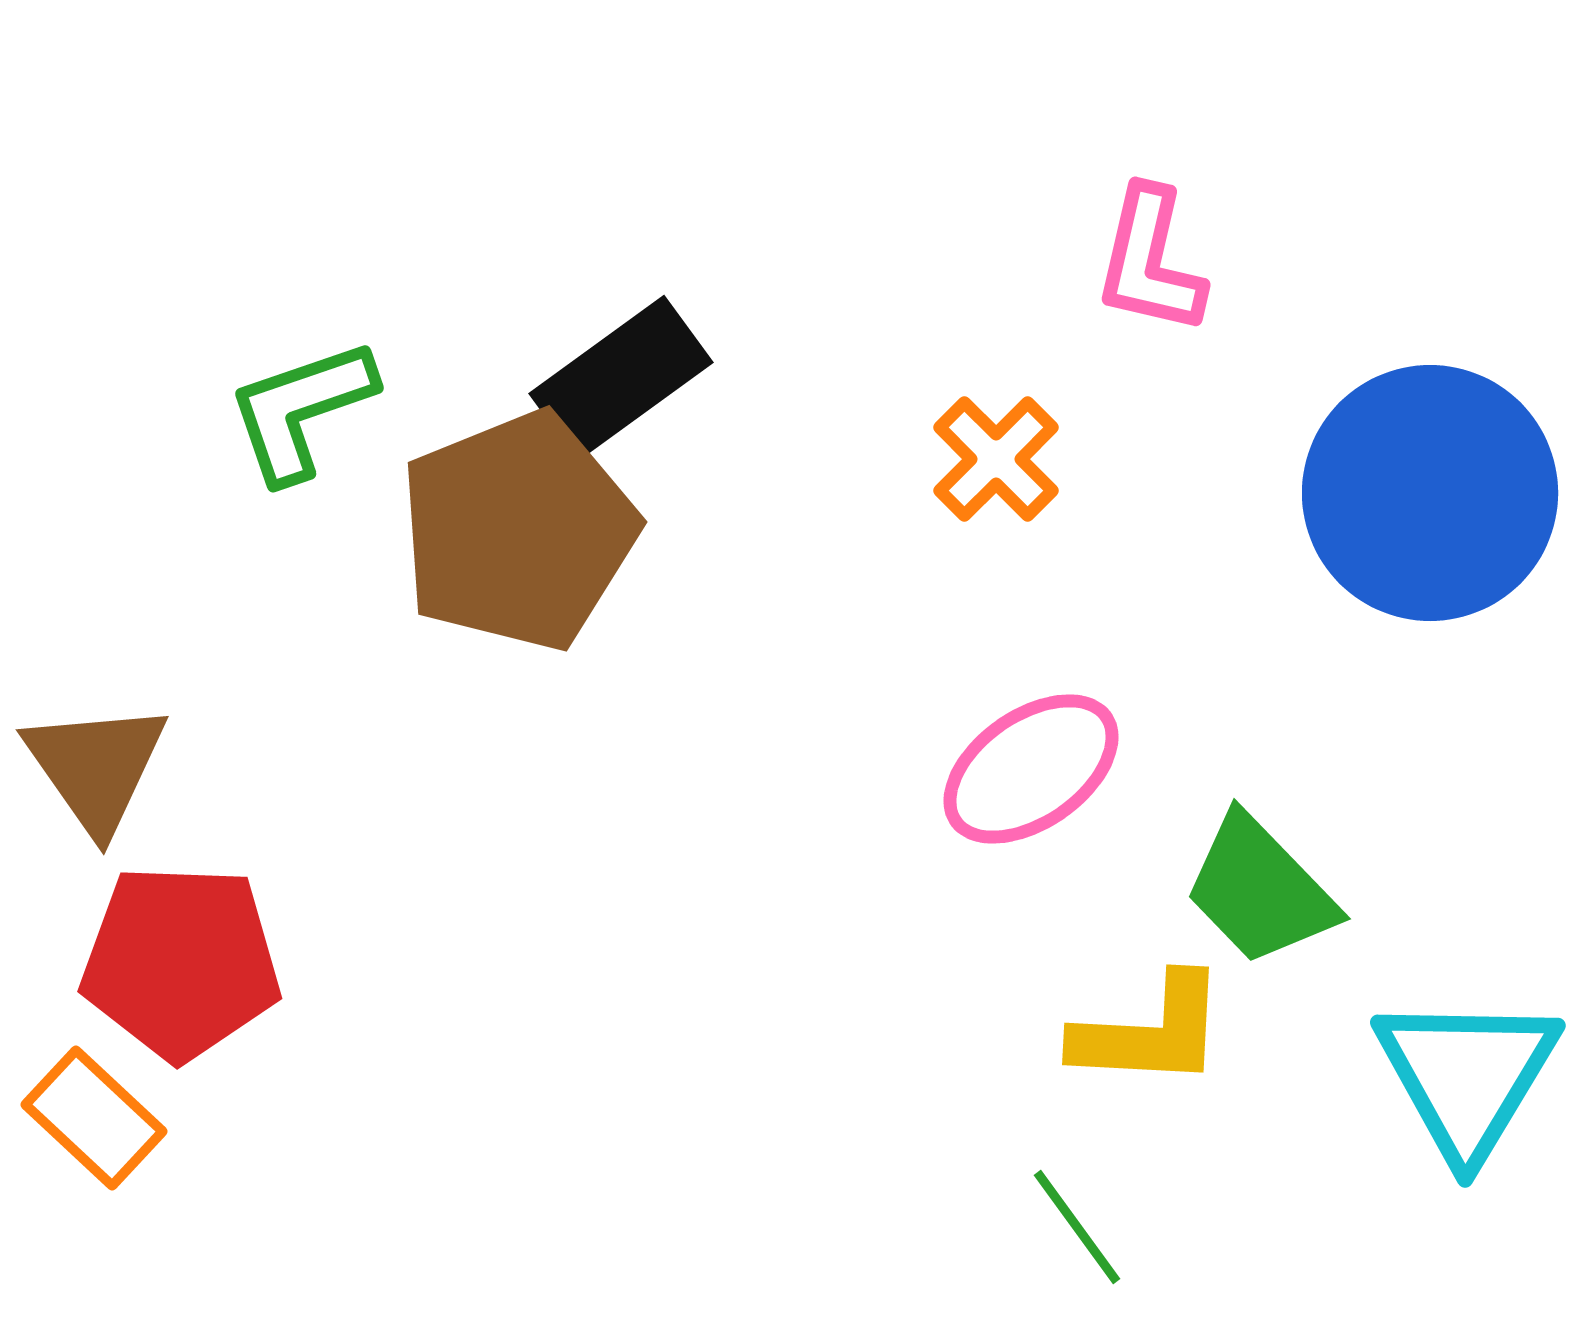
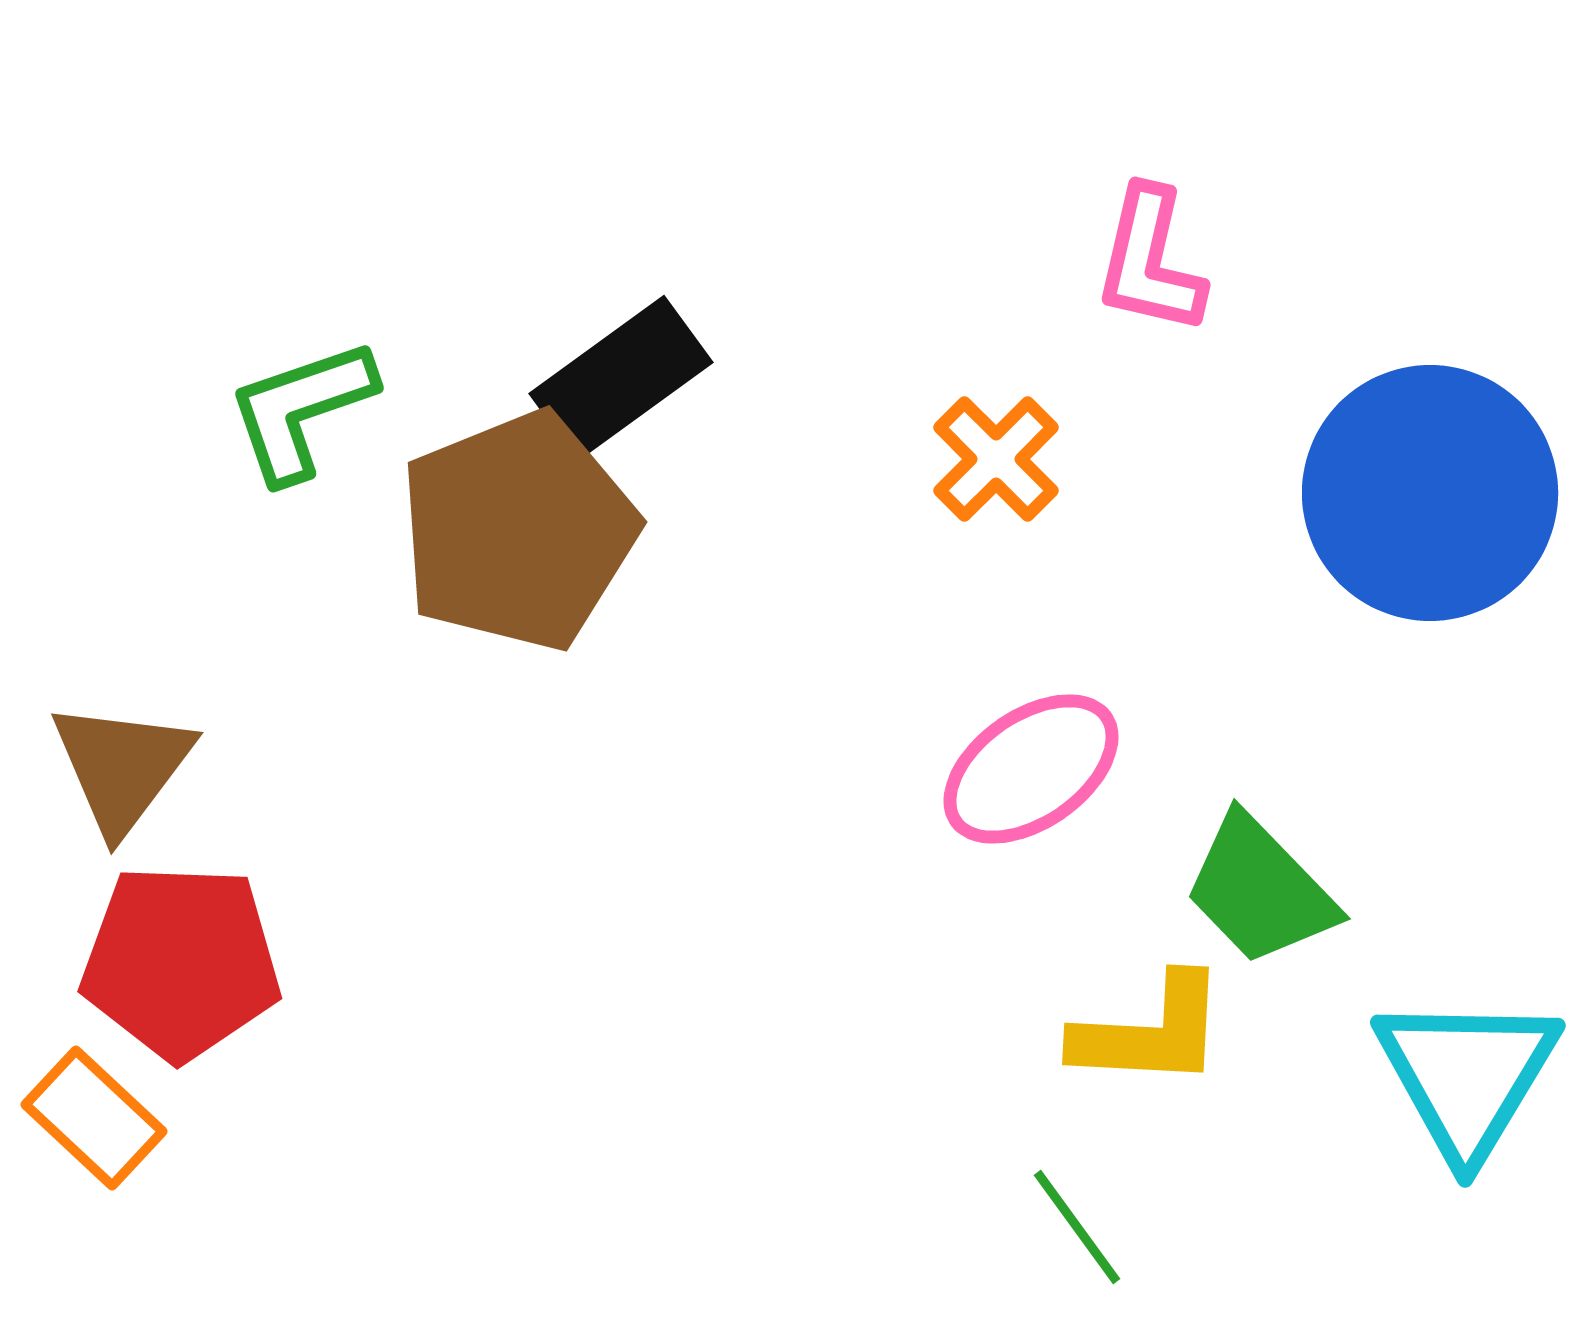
brown triangle: moved 26 px right; rotated 12 degrees clockwise
